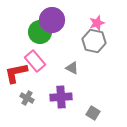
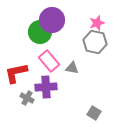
gray hexagon: moved 1 px right, 1 px down
pink rectangle: moved 14 px right
gray triangle: rotated 16 degrees counterclockwise
purple cross: moved 15 px left, 10 px up
gray square: moved 1 px right
